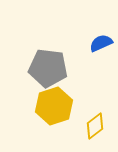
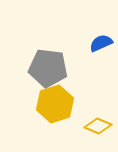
yellow hexagon: moved 1 px right, 2 px up
yellow diamond: moved 3 px right; rotated 60 degrees clockwise
